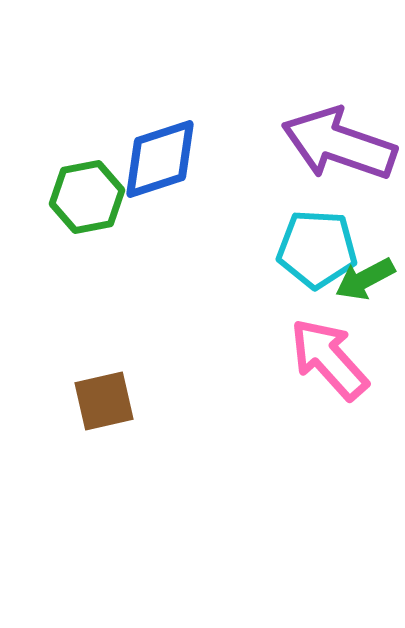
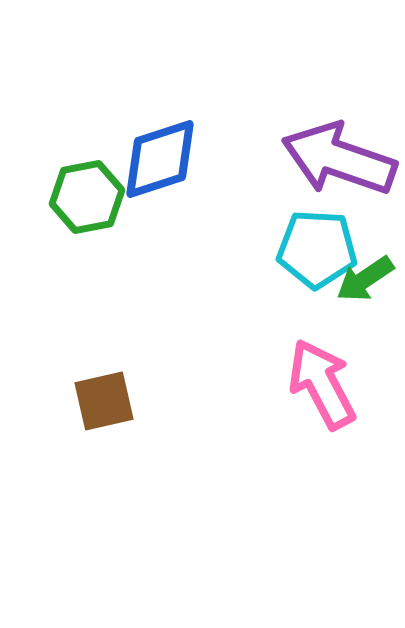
purple arrow: moved 15 px down
green arrow: rotated 6 degrees counterclockwise
pink arrow: moved 7 px left, 25 px down; rotated 14 degrees clockwise
